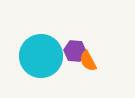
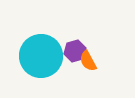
purple hexagon: rotated 20 degrees counterclockwise
